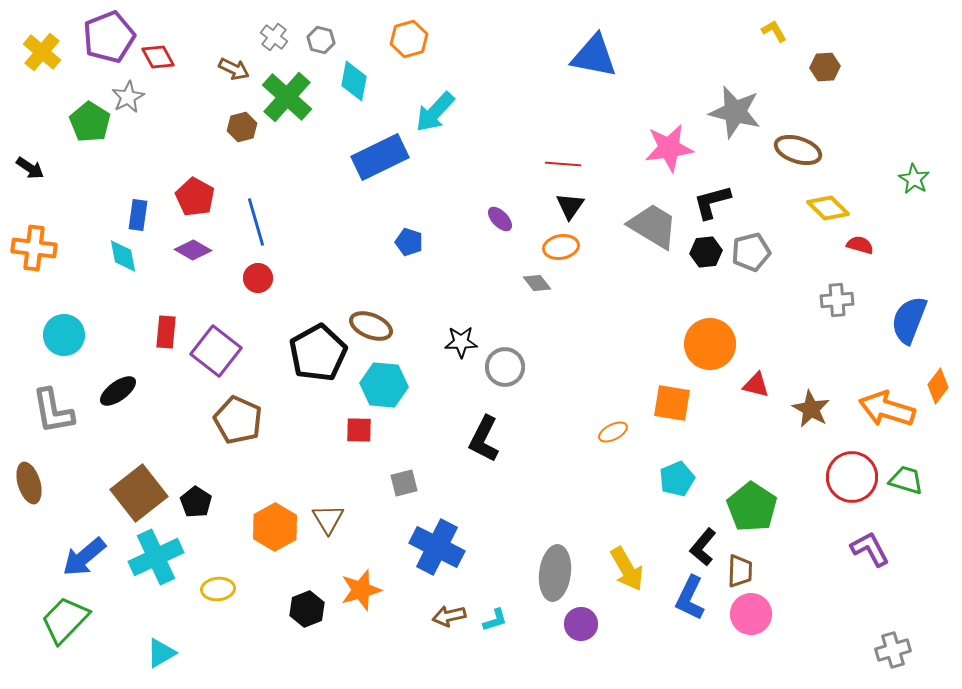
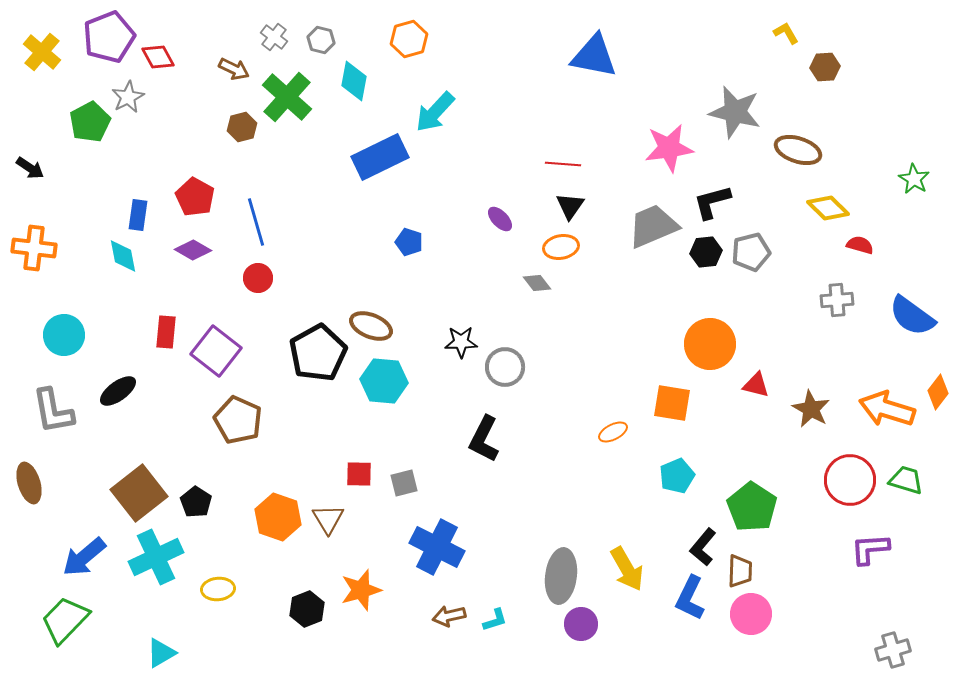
yellow L-shape at (774, 31): moved 12 px right, 2 px down
green pentagon at (90, 122): rotated 12 degrees clockwise
gray trapezoid at (653, 226): rotated 54 degrees counterclockwise
blue semicircle at (909, 320): moved 3 px right, 4 px up; rotated 75 degrees counterclockwise
cyan hexagon at (384, 385): moved 4 px up
orange diamond at (938, 386): moved 6 px down
red square at (359, 430): moved 44 px down
red circle at (852, 477): moved 2 px left, 3 px down
cyan pentagon at (677, 479): moved 3 px up
orange hexagon at (275, 527): moved 3 px right, 10 px up; rotated 12 degrees counterclockwise
purple L-shape at (870, 549): rotated 66 degrees counterclockwise
gray ellipse at (555, 573): moved 6 px right, 3 px down
